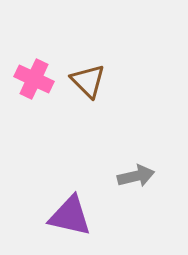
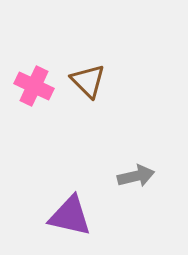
pink cross: moved 7 px down
